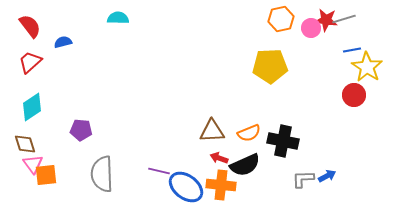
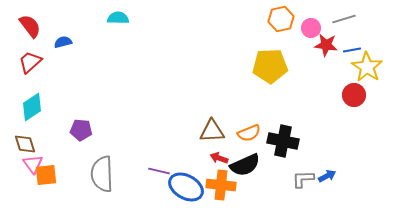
red star: moved 25 px down
blue ellipse: rotated 8 degrees counterclockwise
